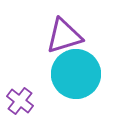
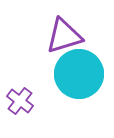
cyan circle: moved 3 px right
